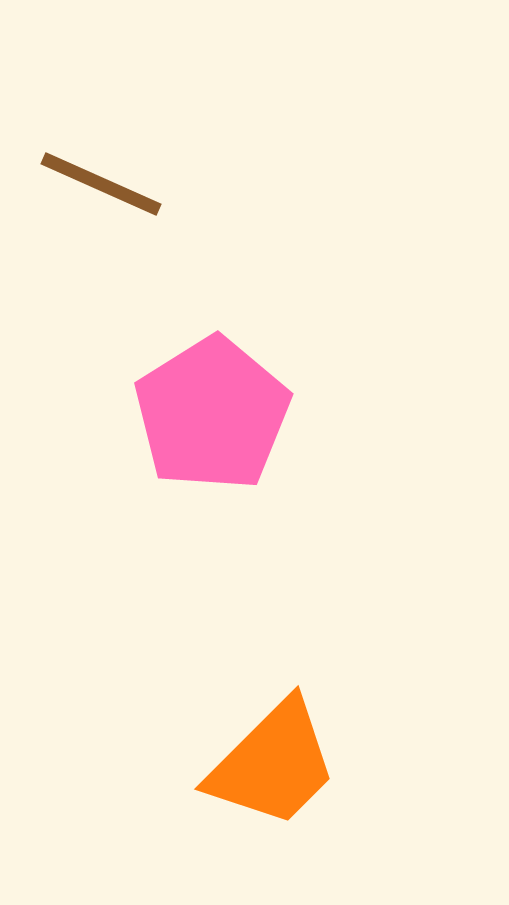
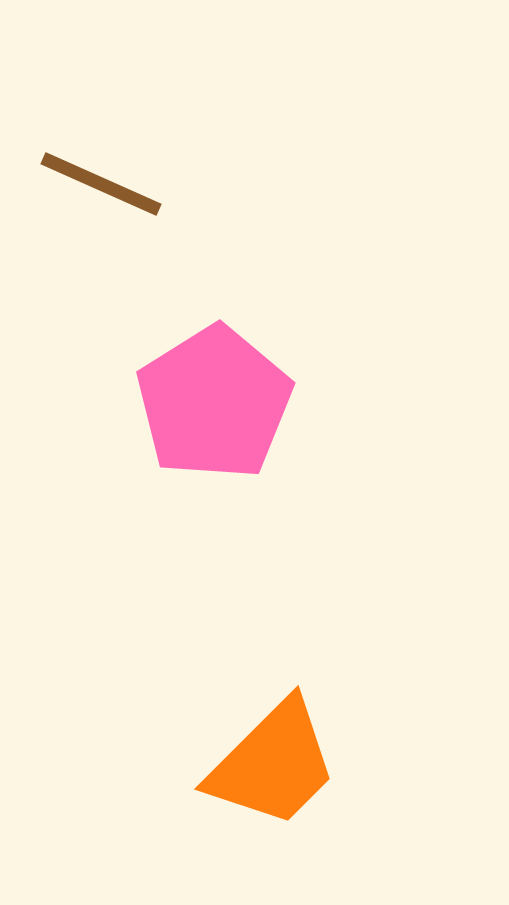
pink pentagon: moved 2 px right, 11 px up
